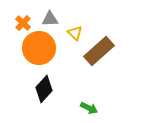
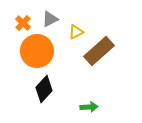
gray triangle: rotated 24 degrees counterclockwise
yellow triangle: moved 1 px right, 1 px up; rotated 49 degrees clockwise
orange circle: moved 2 px left, 3 px down
green arrow: moved 1 px up; rotated 30 degrees counterclockwise
